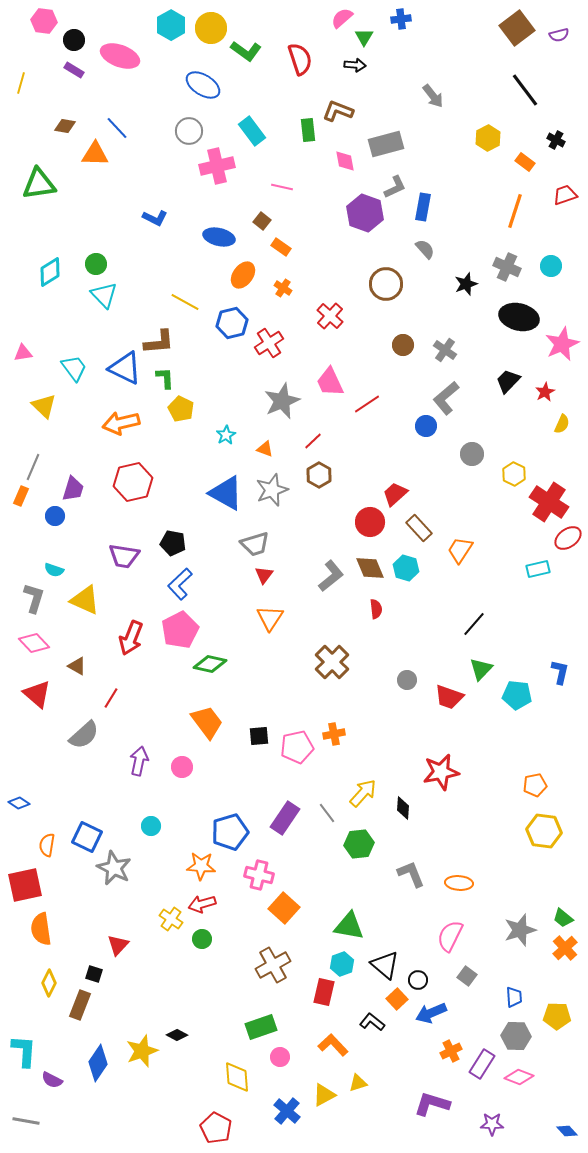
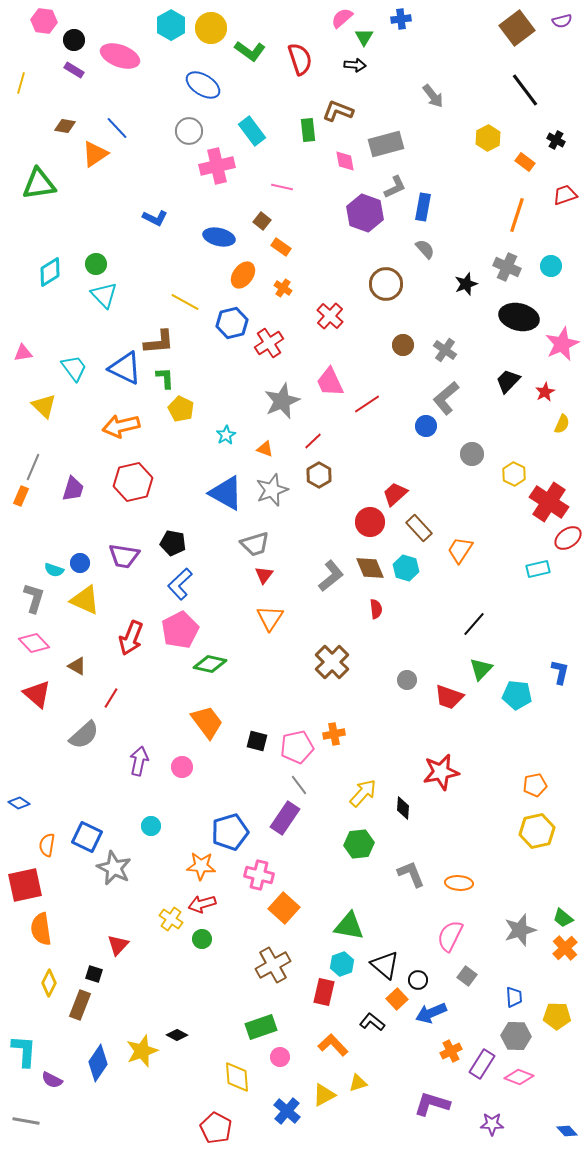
purple semicircle at (559, 35): moved 3 px right, 14 px up
green L-shape at (246, 51): moved 4 px right
orange triangle at (95, 154): rotated 36 degrees counterclockwise
orange line at (515, 211): moved 2 px right, 4 px down
orange arrow at (121, 423): moved 3 px down
blue circle at (55, 516): moved 25 px right, 47 px down
black square at (259, 736): moved 2 px left, 5 px down; rotated 20 degrees clockwise
gray line at (327, 813): moved 28 px left, 28 px up
yellow hexagon at (544, 831): moved 7 px left; rotated 20 degrees counterclockwise
